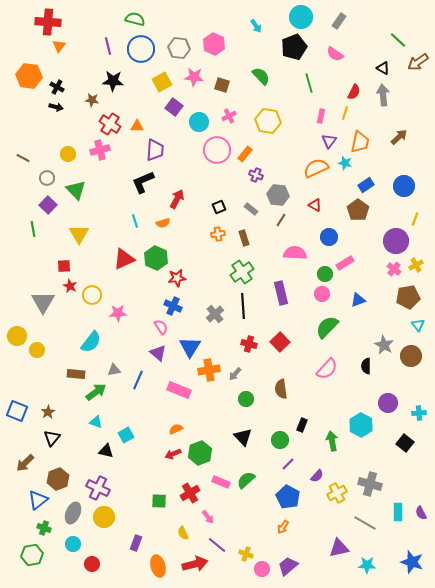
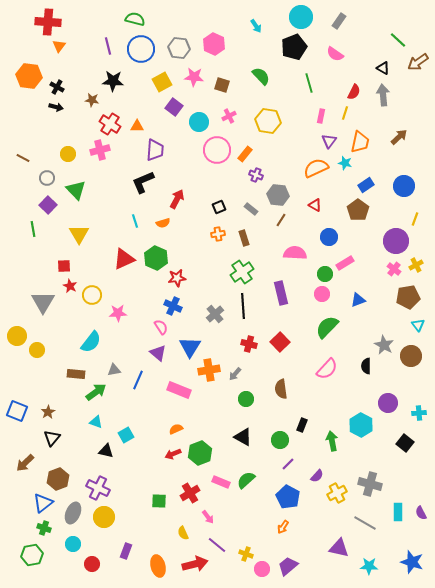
black triangle at (243, 437): rotated 18 degrees counterclockwise
blue triangle at (38, 500): moved 5 px right, 3 px down
purple rectangle at (136, 543): moved 10 px left, 8 px down
purple triangle at (339, 548): rotated 25 degrees clockwise
cyan star at (367, 565): moved 2 px right, 1 px down
